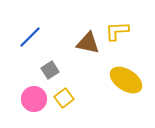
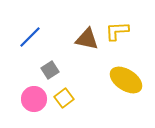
brown triangle: moved 1 px left, 4 px up
